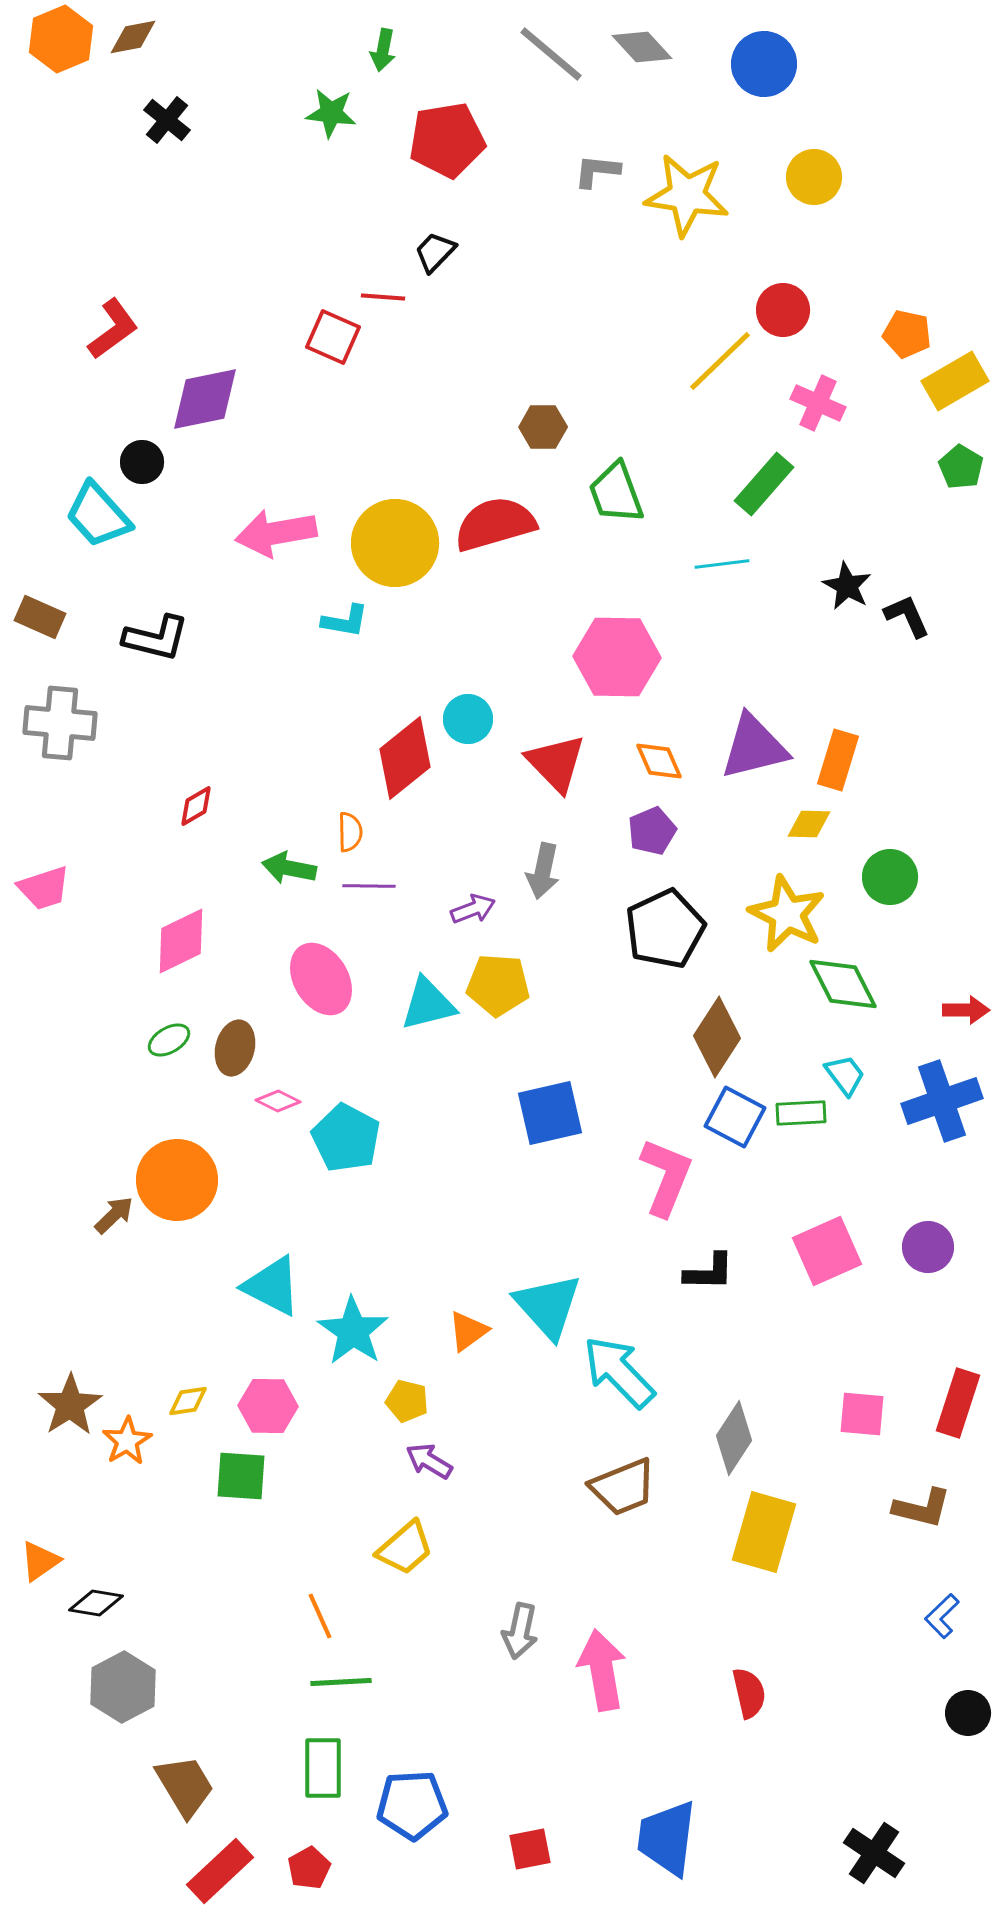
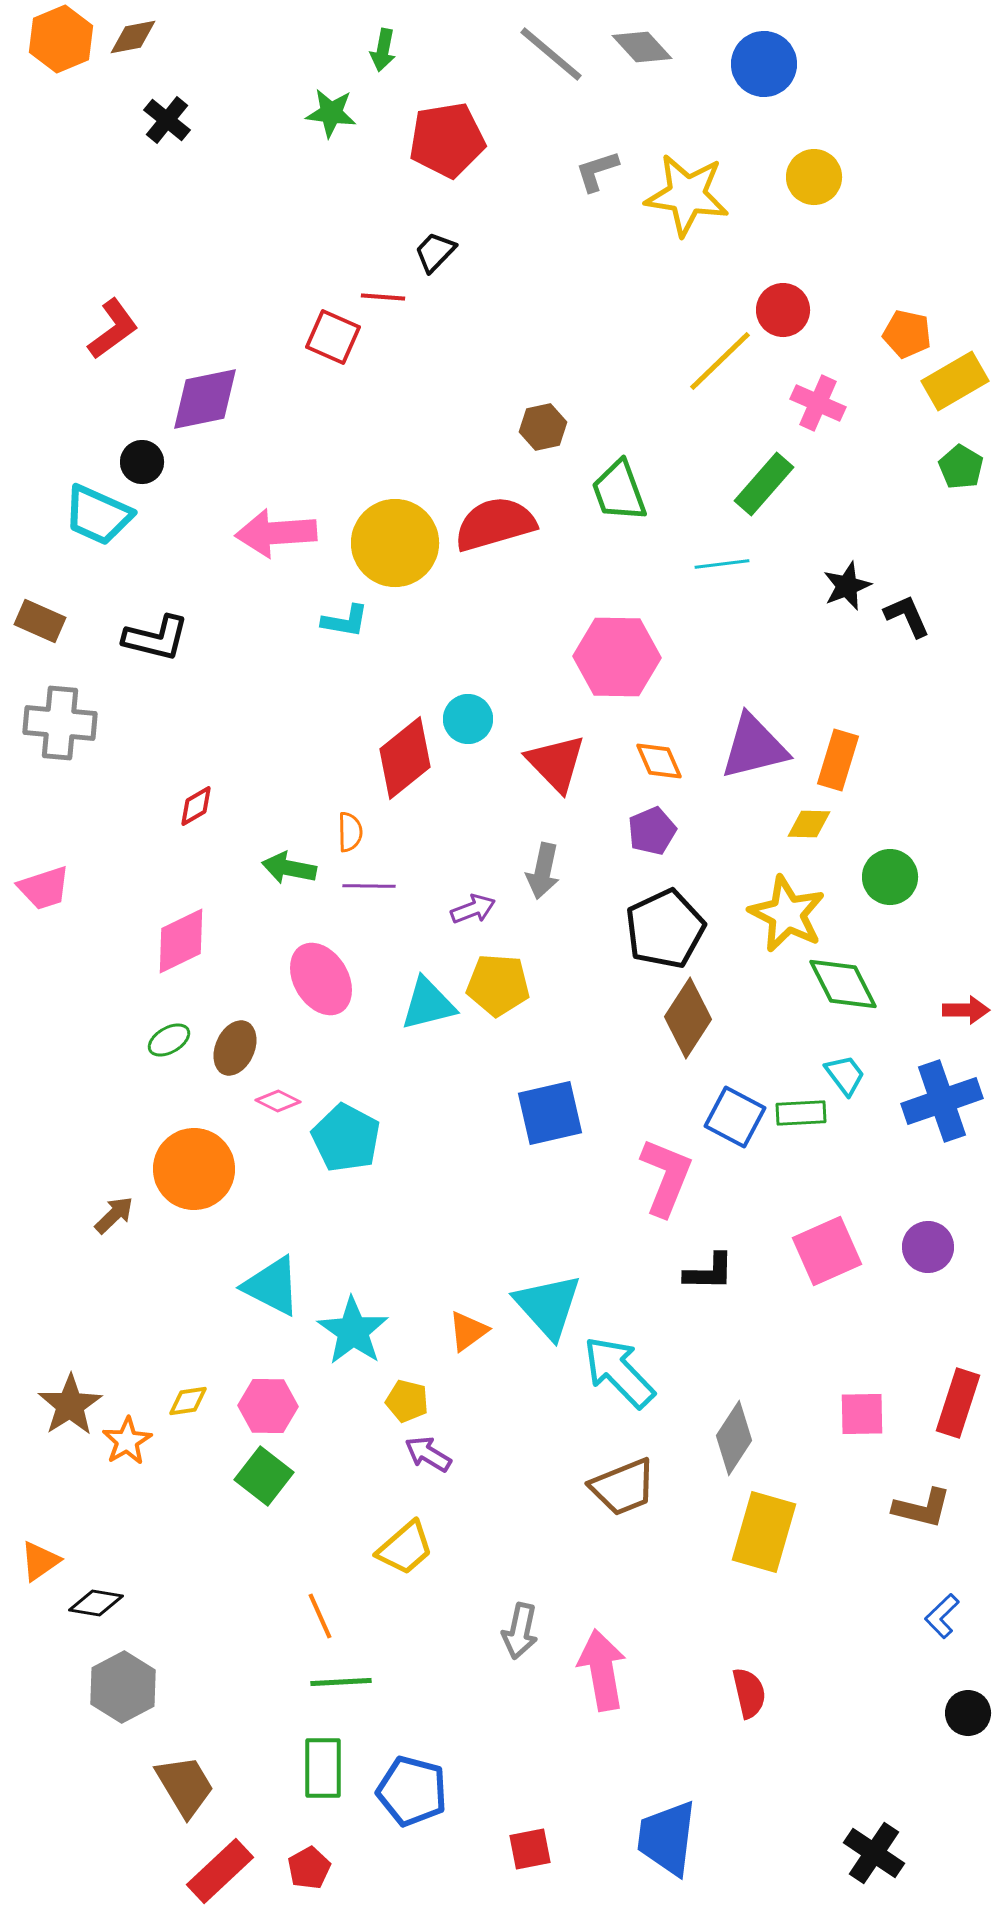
gray L-shape at (597, 171): rotated 24 degrees counterclockwise
brown hexagon at (543, 427): rotated 12 degrees counterclockwise
green trapezoid at (616, 493): moved 3 px right, 2 px up
cyan trapezoid at (98, 515): rotated 24 degrees counterclockwise
pink arrow at (276, 533): rotated 6 degrees clockwise
black star at (847, 586): rotated 21 degrees clockwise
brown rectangle at (40, 617): moved 4 px down
brown diamond at (717, 1037): moved 29 px left, 19 px up
brown ellipse at (235, 1048): rotated 10 degrees clockwise
orange circle at (177, 1180): moved 17 px right, 11 px up
pink square at (862, 1414): rotated 6 degrees counterclockwise
purple arrow at (429, 1461): moved 1 px left, 7 px up
green square at (241, 1476): moved 23 px right; rotated 34 degrees clockwise
blue pentagon at (412, 1805): moved 14 px up; rotated 18 degrees clockwise
